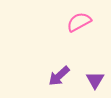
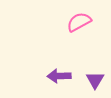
purple arrow: rotated 40 degrees clockwise
